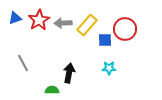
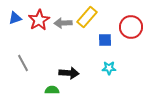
yellow rectangle: moved 8 px up
red circle: moved 6 px right, 2 px up
black arrow: rotated 84 degrees clockwise
